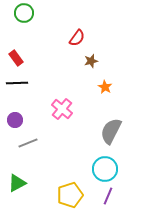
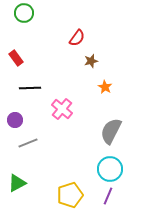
black line: moved 13 px right, 5 px down
cyan circle: moved 5 px right
